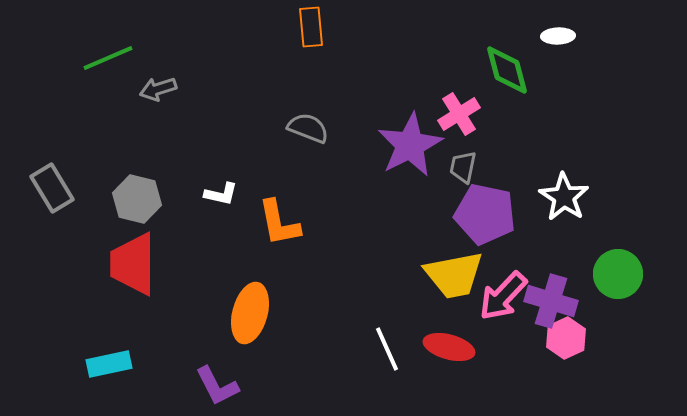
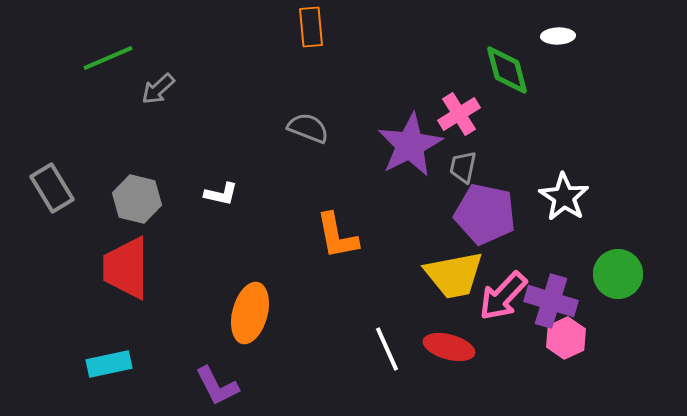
gray arrow: rotated 24 degrees counterclockwise
orange L-shape: moved 58 px right, 13 px down
red trapezoid: moved 7 px left, 4 px down
